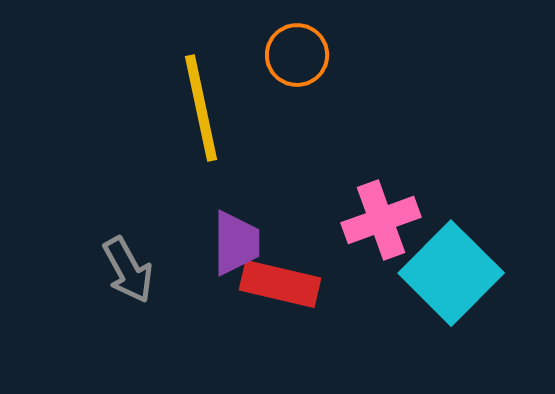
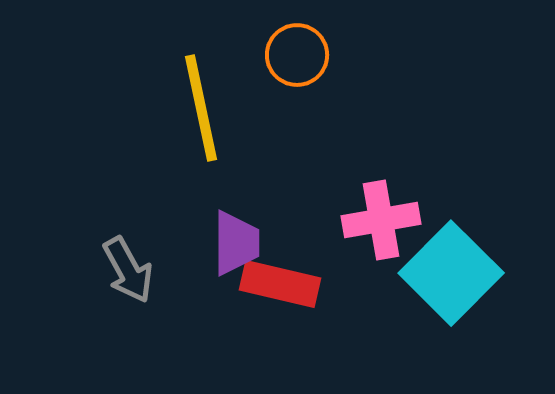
pink cross: rotated 10 degrees clockwise
